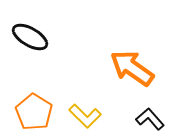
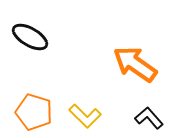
orange arrow: moved 3 px right, 4 px up
orange pentagon: rotated 15 degrees counterclockwise
black L-shape: moved 1 px left, 1 px up
